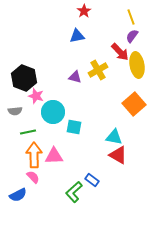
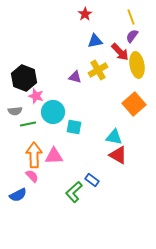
red star: moved 1 px right, 3 px down
blue triangle: moved 18 px right, 5 px down
green line: moved 8 px up
pink semicircle: moved 1 px left, 1 px up
